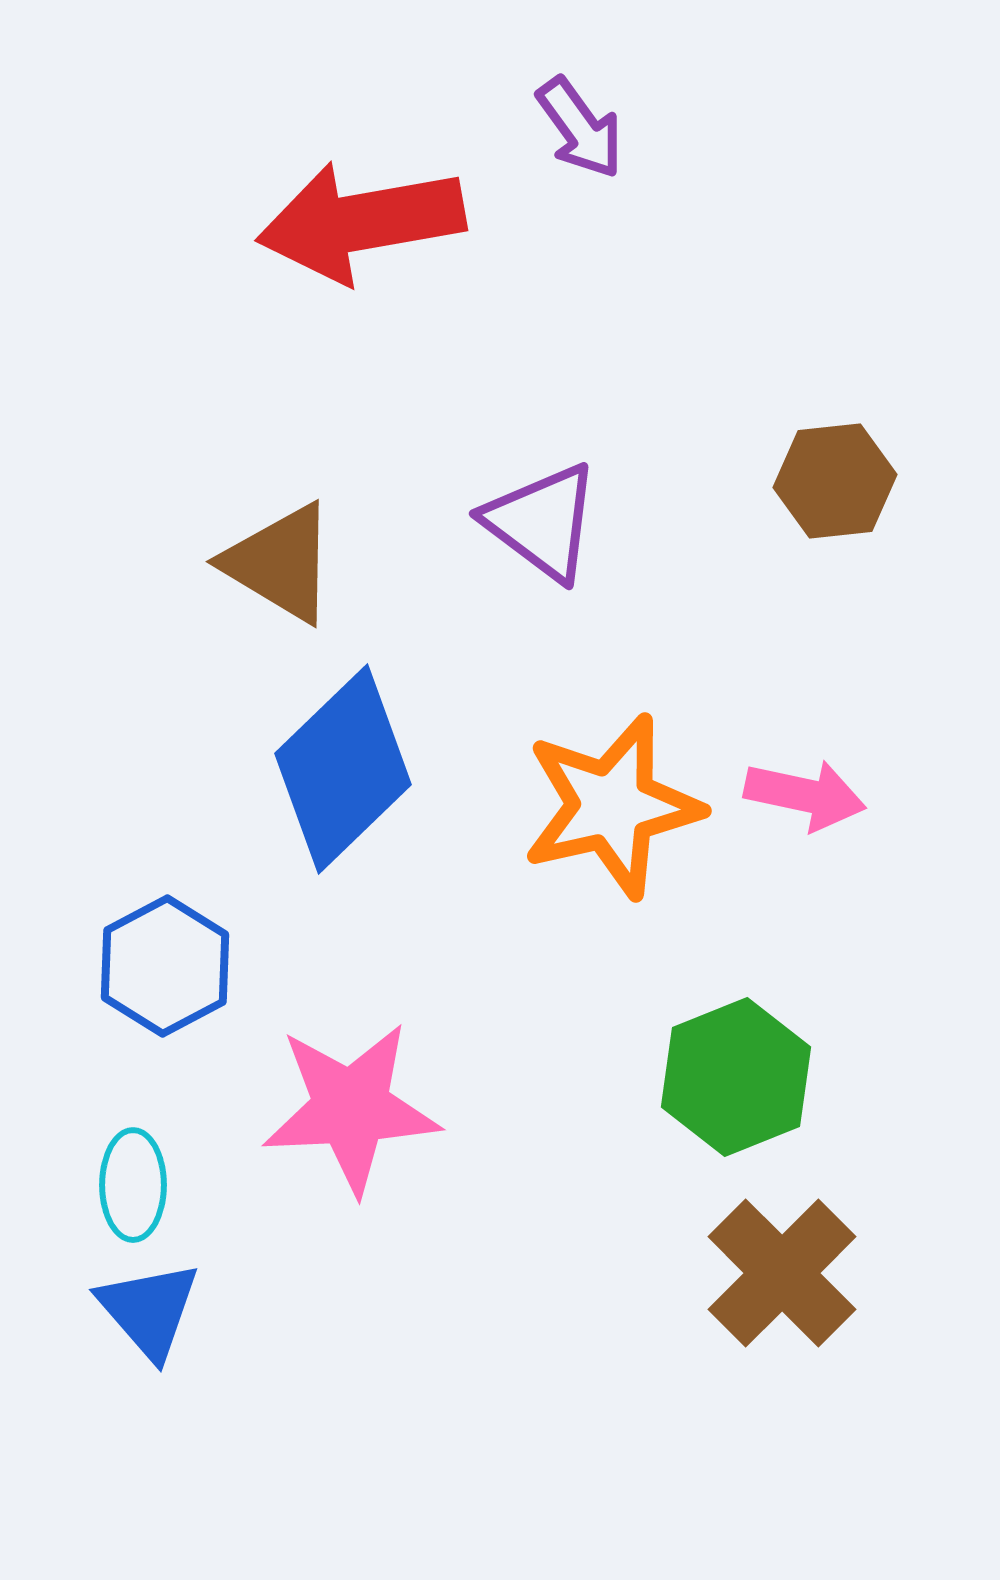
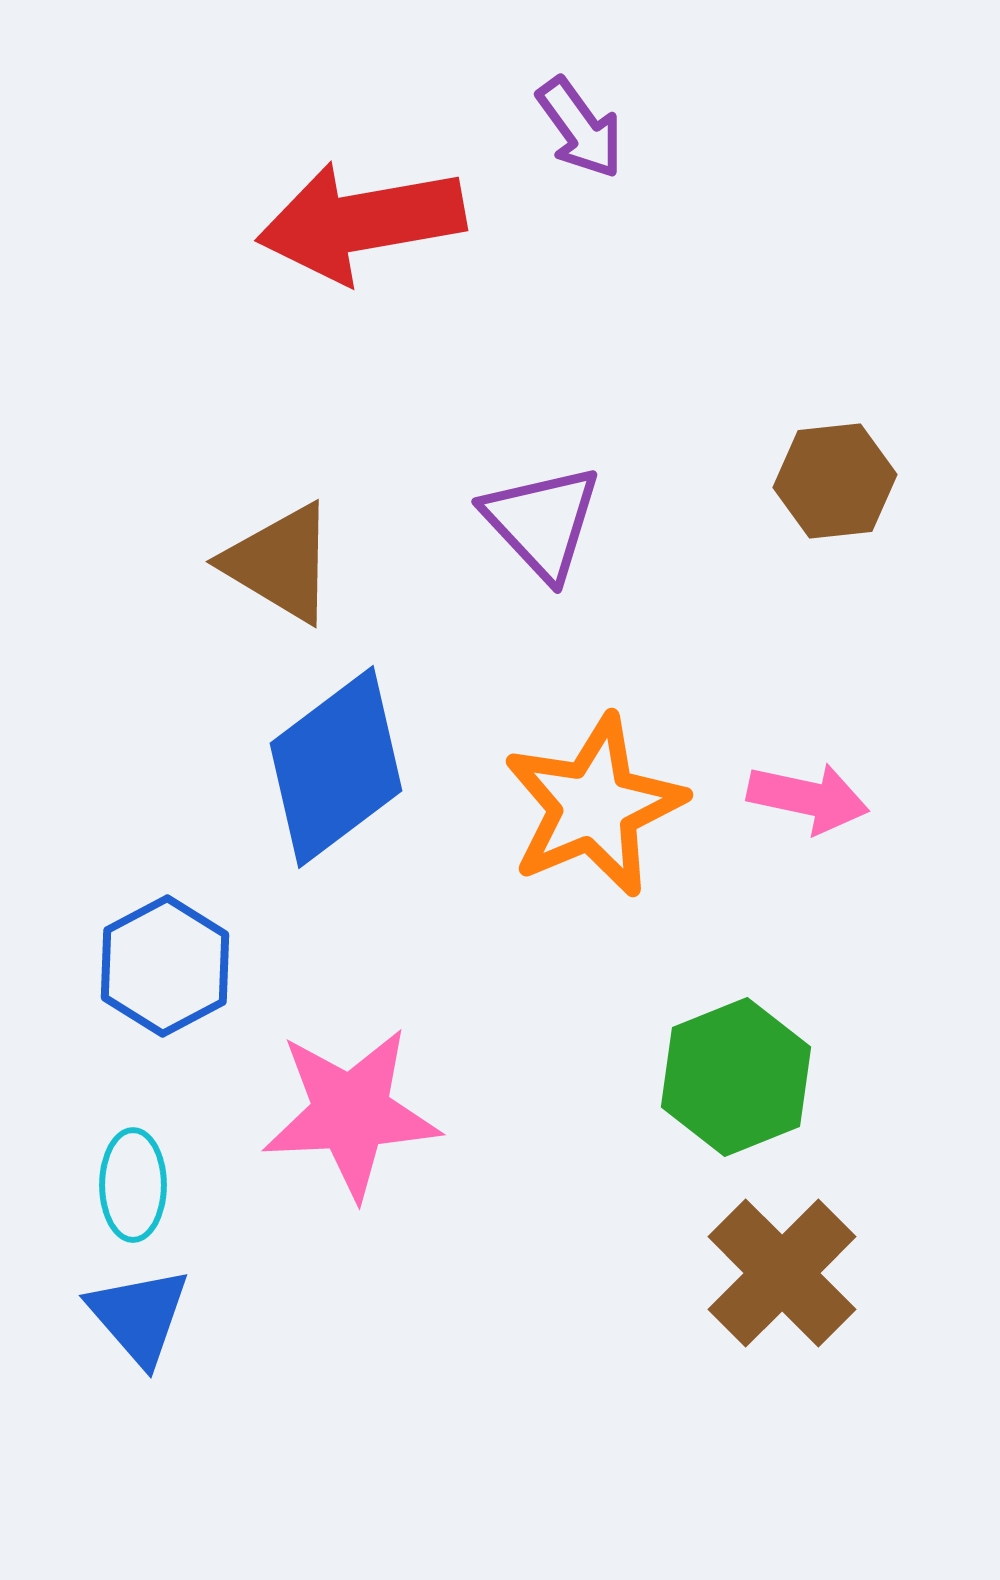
purple triangle: rotated 10 degrees clockwise
blue diamond: moved 7 px left, 2 px up; rotated 7 degrees clockwise
pink arrow: moved 3 px right, 3 px down
orange star: moved 18 px left; rotated 10 degrees counterclockwise
pink star: moved 5 px down
blue triangle: moved 10 px left, 6 px down
